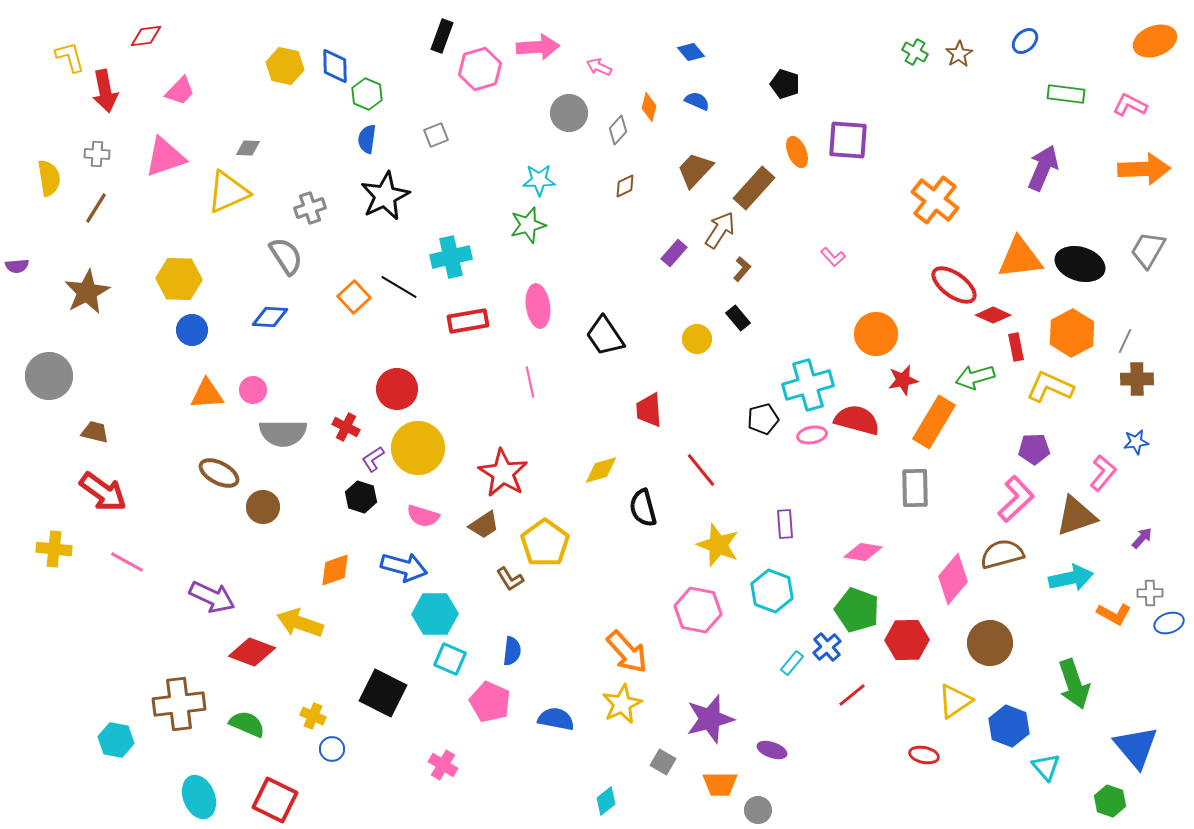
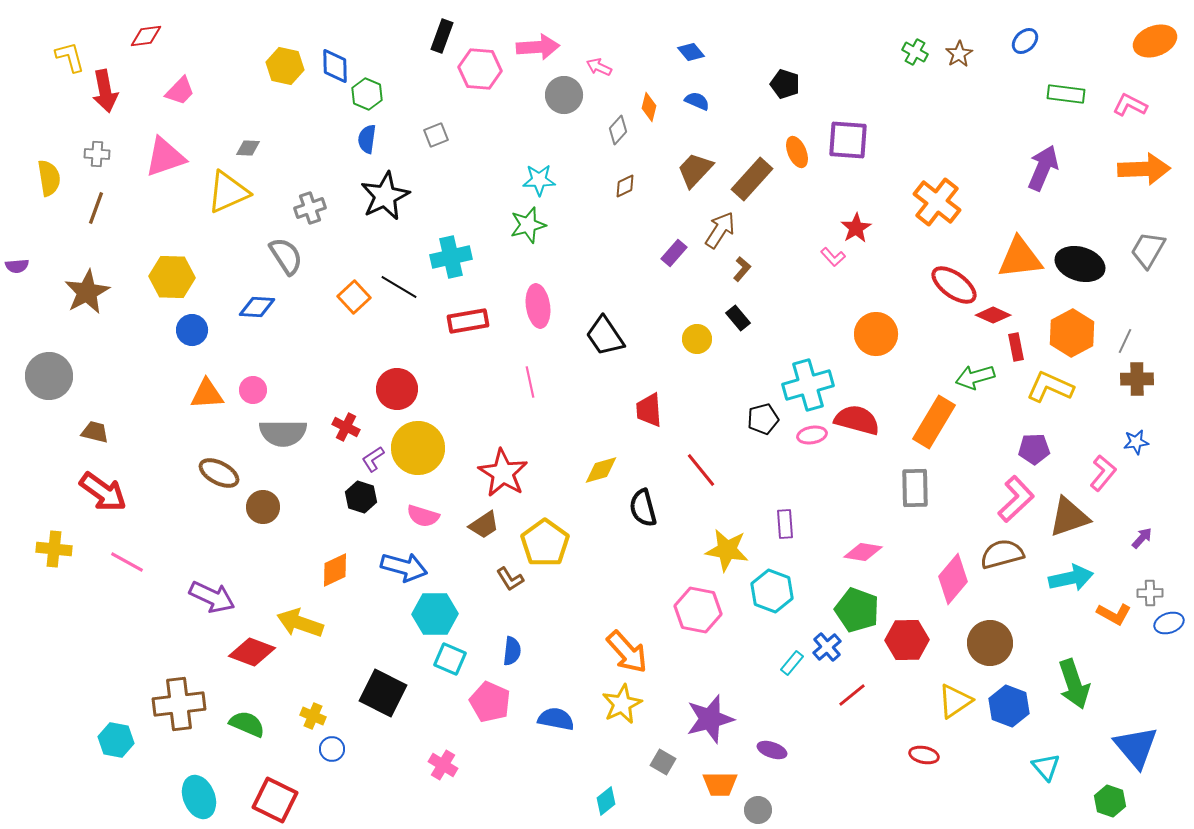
pink hexagon at (480, 69): rotated 21 degrees clockwise
gray circle at (569, 113): moved 5 px left, 18 px up
brown rectangle at (754, 188): moved 2 px left, 9 px up
orange cross at (935, 200): moved 2 px right, 2 px down
brown line at (96, 208): rotated 12 degrees counterclockwise
yellow hexagon at (179, 279): moved 7 px left, 2 px up
blue diamond at (270, 317): moved 13 px left, 10 px up
red star at (903, 380): moved 47 px left, 152 px up; rotated 20 degrees counterclockwise
brown triangle at (1076, 516): moved 7 px left, 1 px down
yellow star at (718, 545): moved 9 px right, 5 px down; rotated 12 degrees counterclockwise
orange diamond at (335, 570): rotated 6 degrees counterclockwise
blue hexagon at (1009, 726): moved 20 px up
